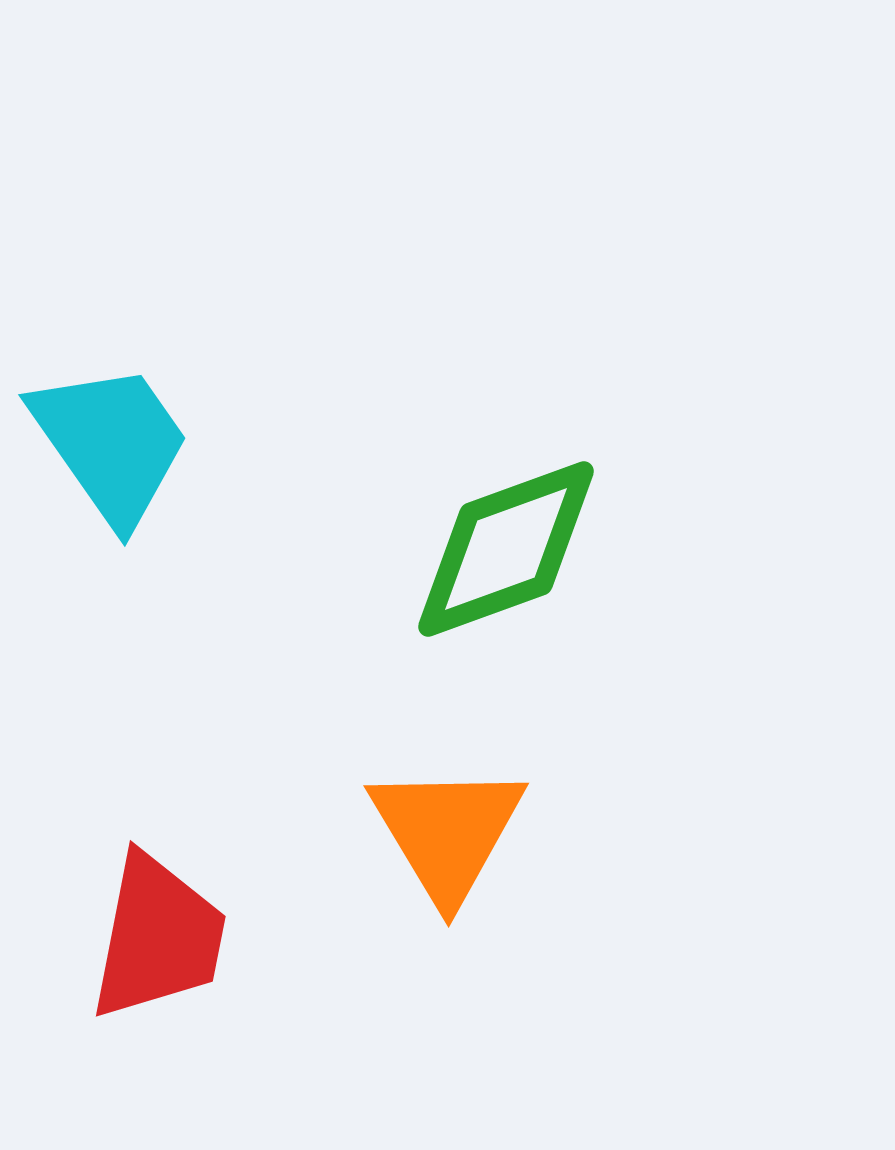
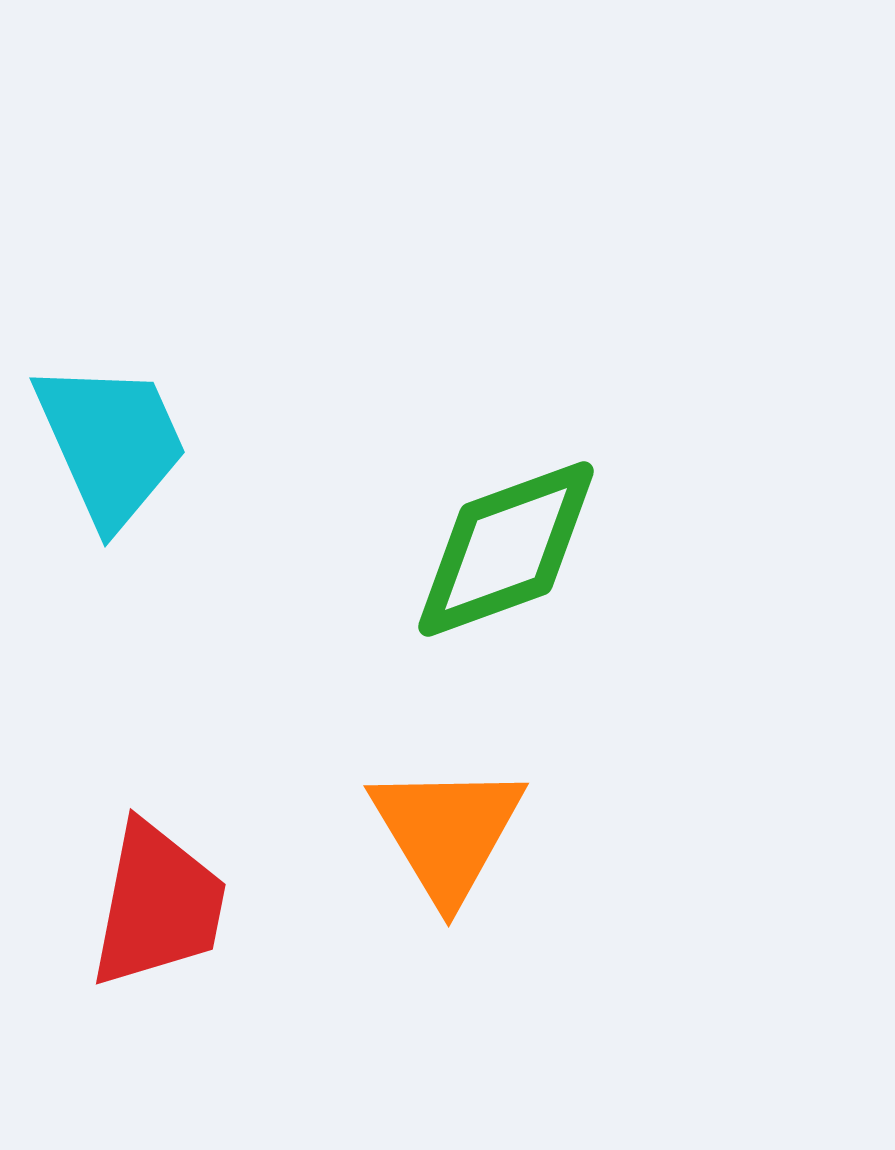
cyan trapezoid: rotated 11 degrees clockwise
red trapezoid: moved 32 px up
